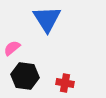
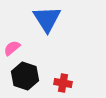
black hexagon: rotated 12 degrees clockwise
red cross: moved 2 px left
